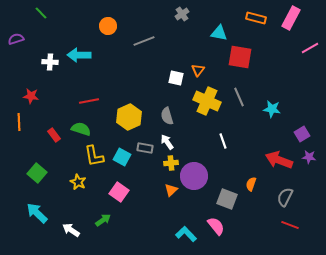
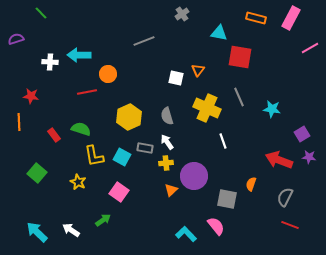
orange circle at (108, 26): moved 48 px down
red line at (89, 101): moved 2 px left, 9 px up
yellow cross at (207, 101): moved 7 px down
yellow cross at (171, 163): moved 5 px left
gray square at (227, 199): rotated 10 degrees counterclockwise
cyan arrow at (37, 213): moved 19 px down
